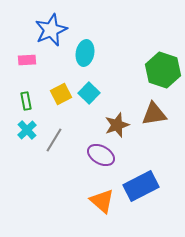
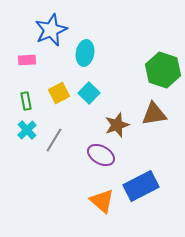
yellow square: moved 2 px left, 1 px up
